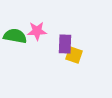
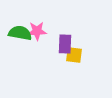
green semicircle: moved 5 px right, 3 px up
yellow square: rotated 12 degrees counterclockwise
